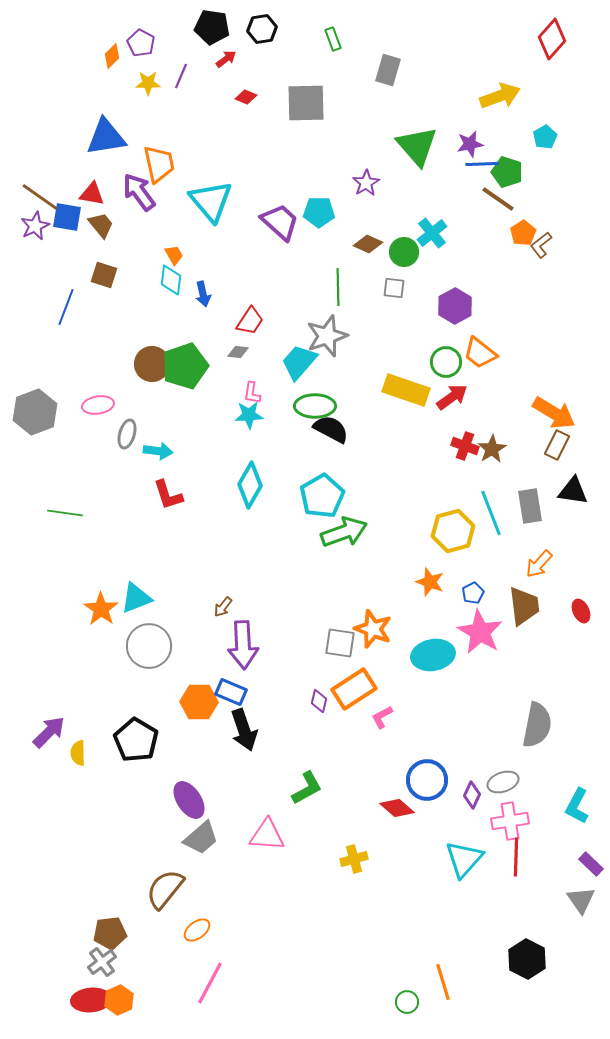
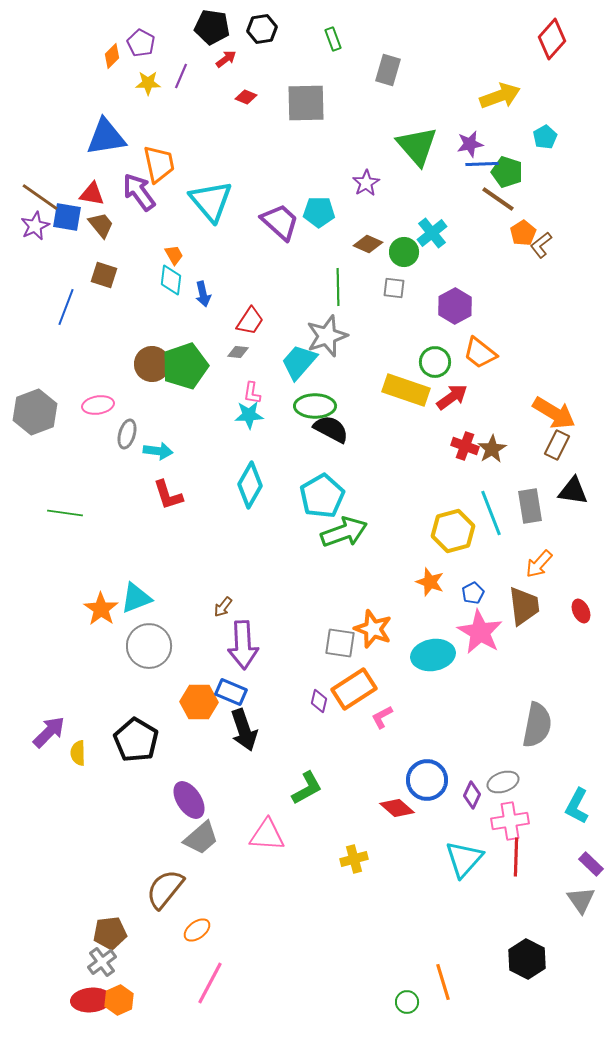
green circle at (446, 362): moved 11 px left
